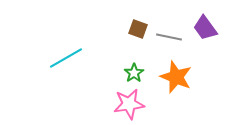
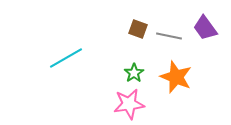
gray line: moved 1 px up
